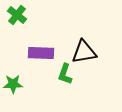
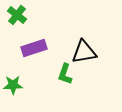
purple rectangle: moved 7 px left, 5 px up; rotated 20 degrees counterclockwise
green star: moved 1 px down
